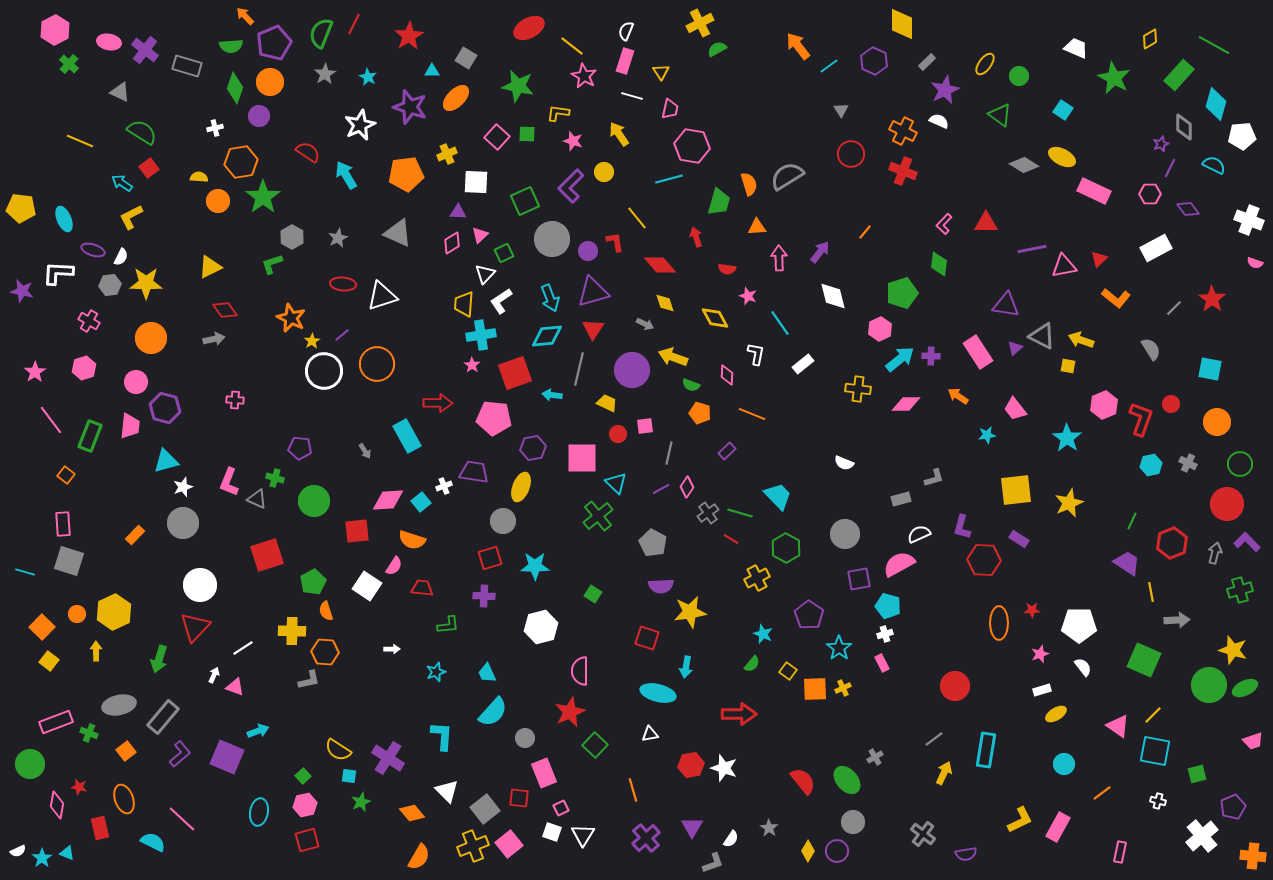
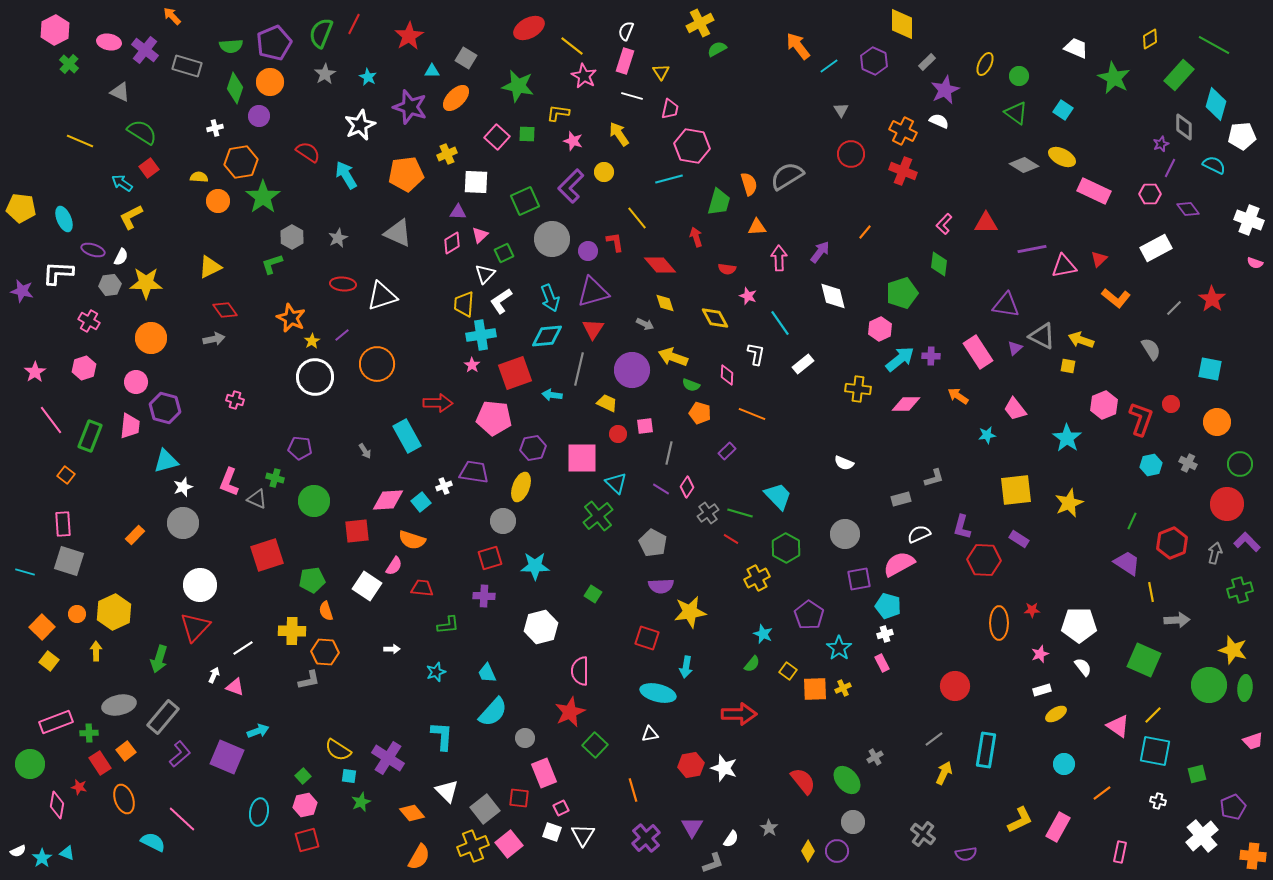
orange arrow at (245, 16): moved 73 px left
yellow ellipse at (985, 64): rotated 10 degrees counterclockwise
green triangle at (1000, 115): moved 16 px right, 2 px up
white circle at (324, 371): moved 9 px left, 6 px down
pink cross at (235, 400): rotated 12 degrees clockwise
purple line at (661, 489): rotated 60 degrees clockwise
green pentagon at (313, 582): moved 1 px left, 2 px up; rotated 20 degrees clockwise
green ellipse at (1245, 688): rotated 60 degrees counterclockwise
green cross at (89, 733): rotated 24 degrees counterclockwise
red rectangle at (100, 828): moved 65 px up; rotated 20 degrees counterclockwise
